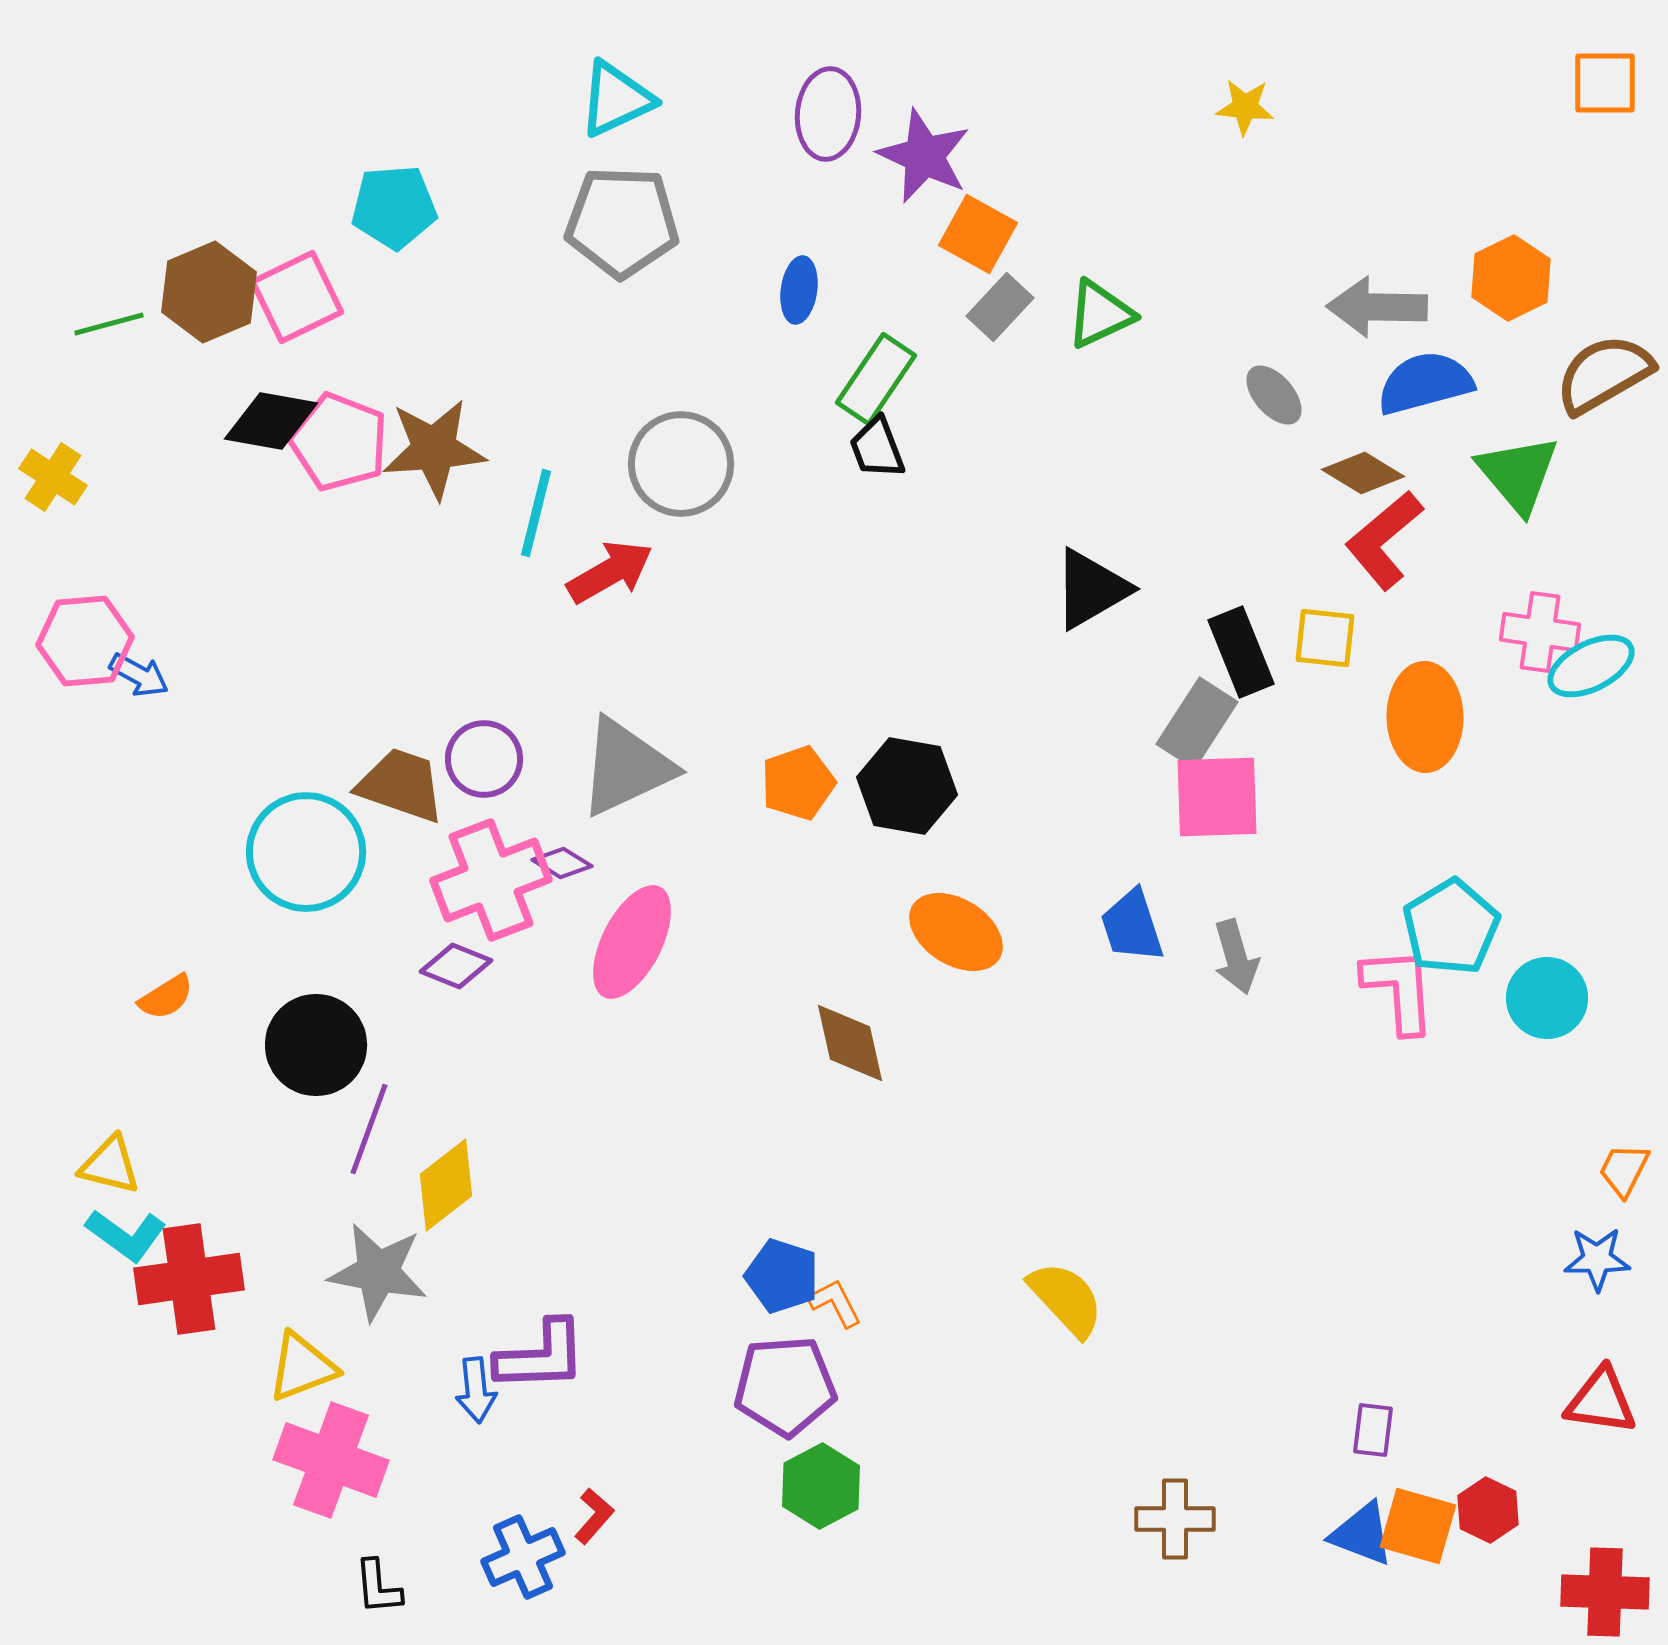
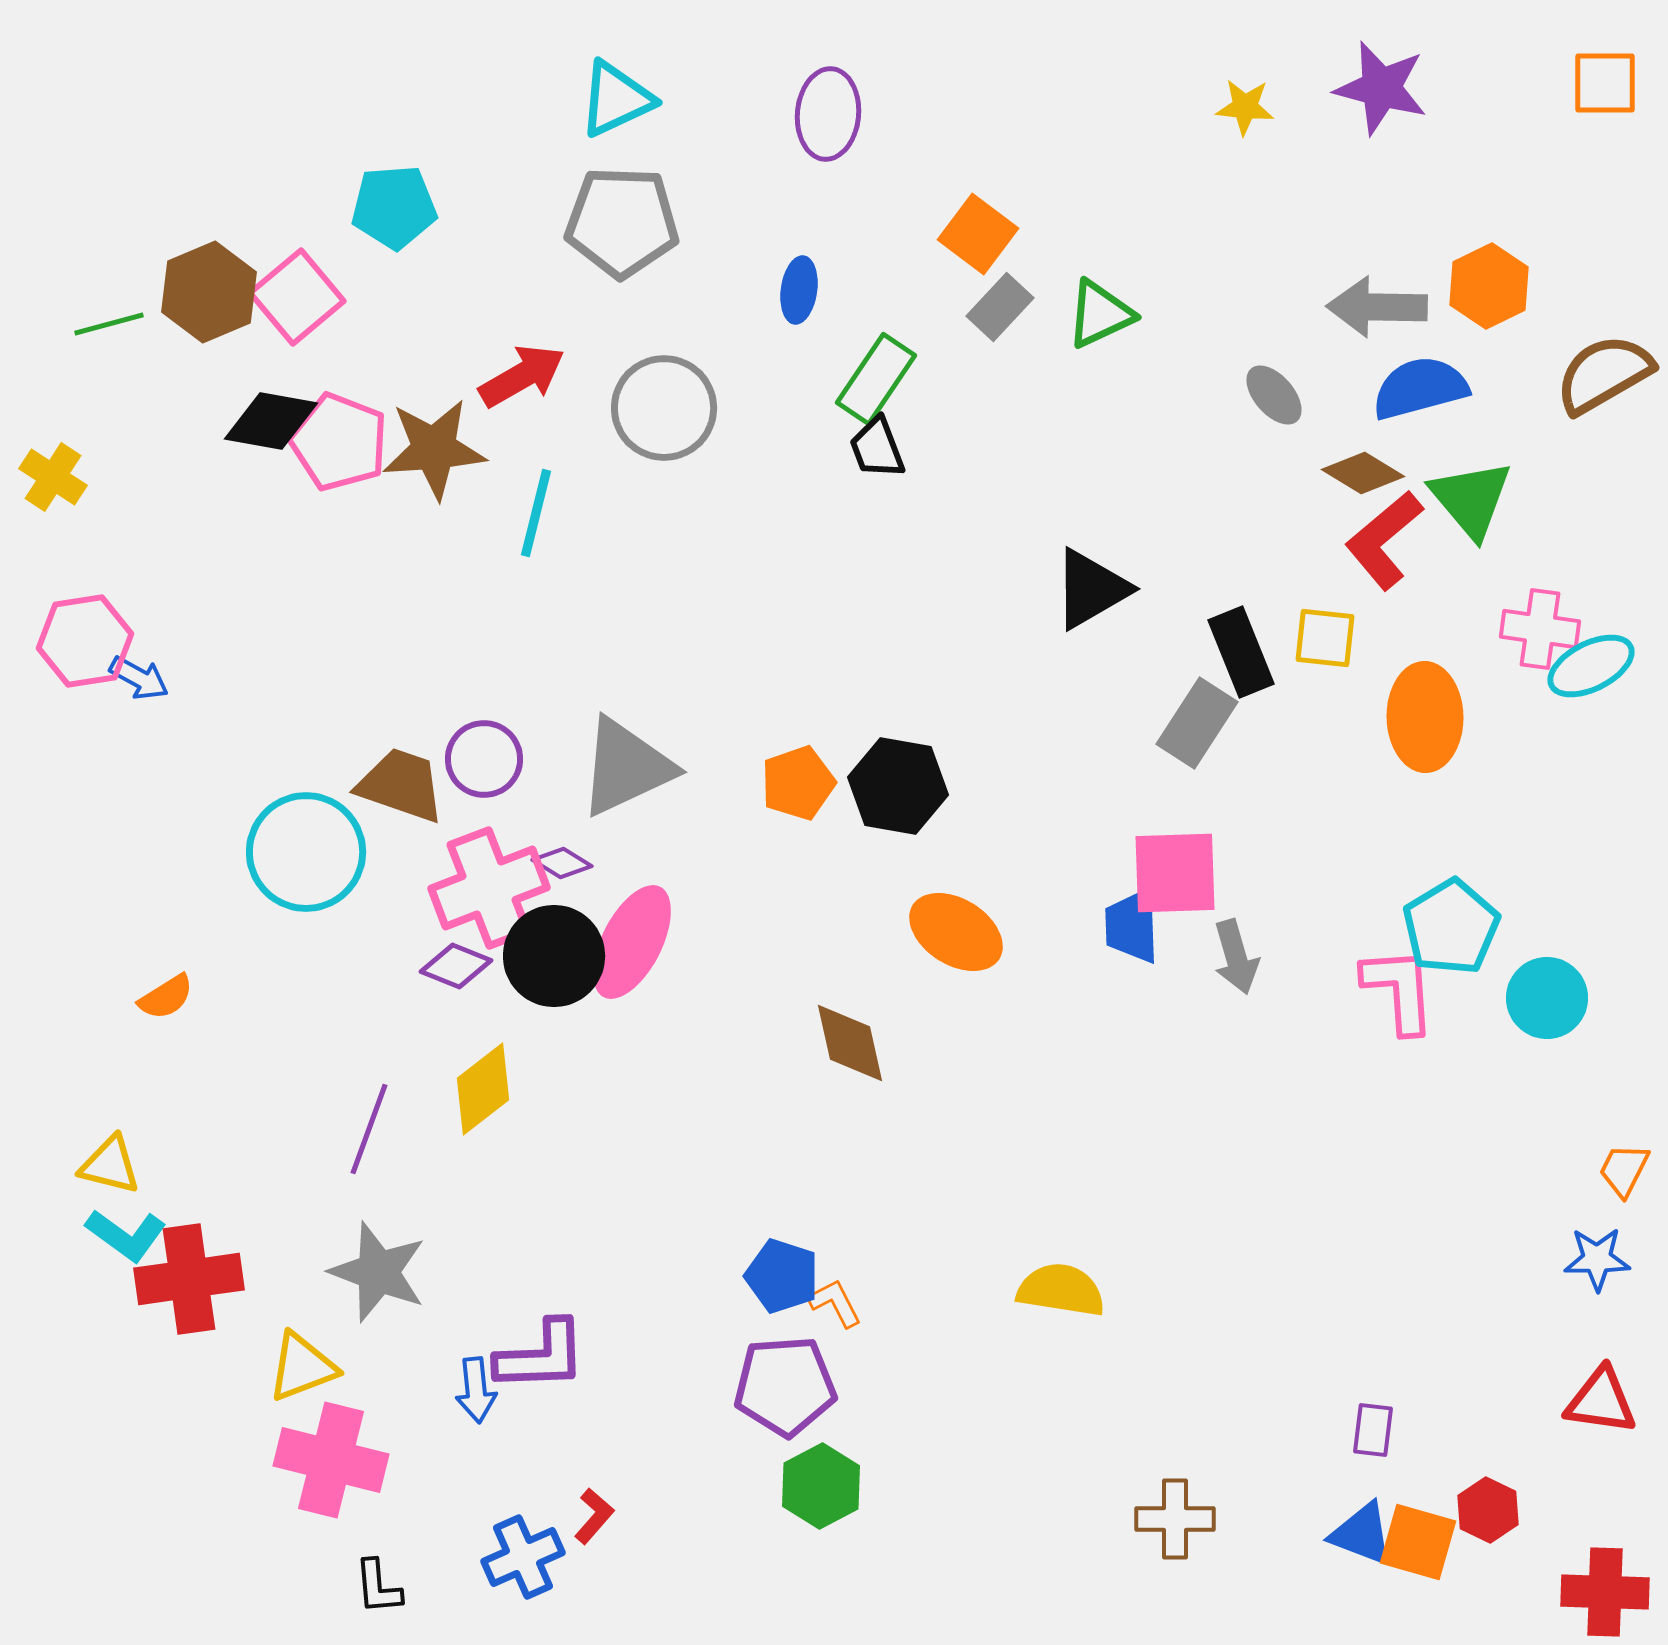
purple star at (924, 156): moved 457 px right, 68 px up; rotated 10 degrees counterclockwise
orange square at (978, 234): rotated 8 degrees clockwise
orange hexagon at (1511, 278): moved 22 px left, 8 px down
pink square at (297, 297): rotated 14 degrees counterclockwise
blue semicircle at (1425, 383): moved 5 px left, 5 px down
gray circle at (681, 464): moved 17 px left, 56 px up
green triangle at (1518, 474): moved 47 px left, 25 px down
red arrow at (610, 572): moved 88 px left, 196 px up
pink cross at (1540, 632): moved 3 px up
pink hexagon at (85, 641): rotated 4 degrees counterclockwise
blue arrow at (139, 675): moved 3 px down
black hexagon at (907, 786): moved 9 px left
pink square at (1217, 797): moved 42 px left, 76 px down
pink cross at (491, 880): moved 2 px left, 8 px down
blue trapezoid at (1132, 926): rotated 16 degrees clockwise
black circle at (316, 1045): moved 238 px right, 89 px up
yellow diamond at (446, 1185): moved 37 px right, 96 px up
gray star at (378, 1272): rotated 10 degrees clockwise
yellow semicircle at (1066, 1299): moved 5 px left, 9 px up; rotated 38 degrees counterclockwise
pink cross at (331, 1460): rotated 6 degrees counterclockwise
orange square at (1418, 1526): moved 16 px down
